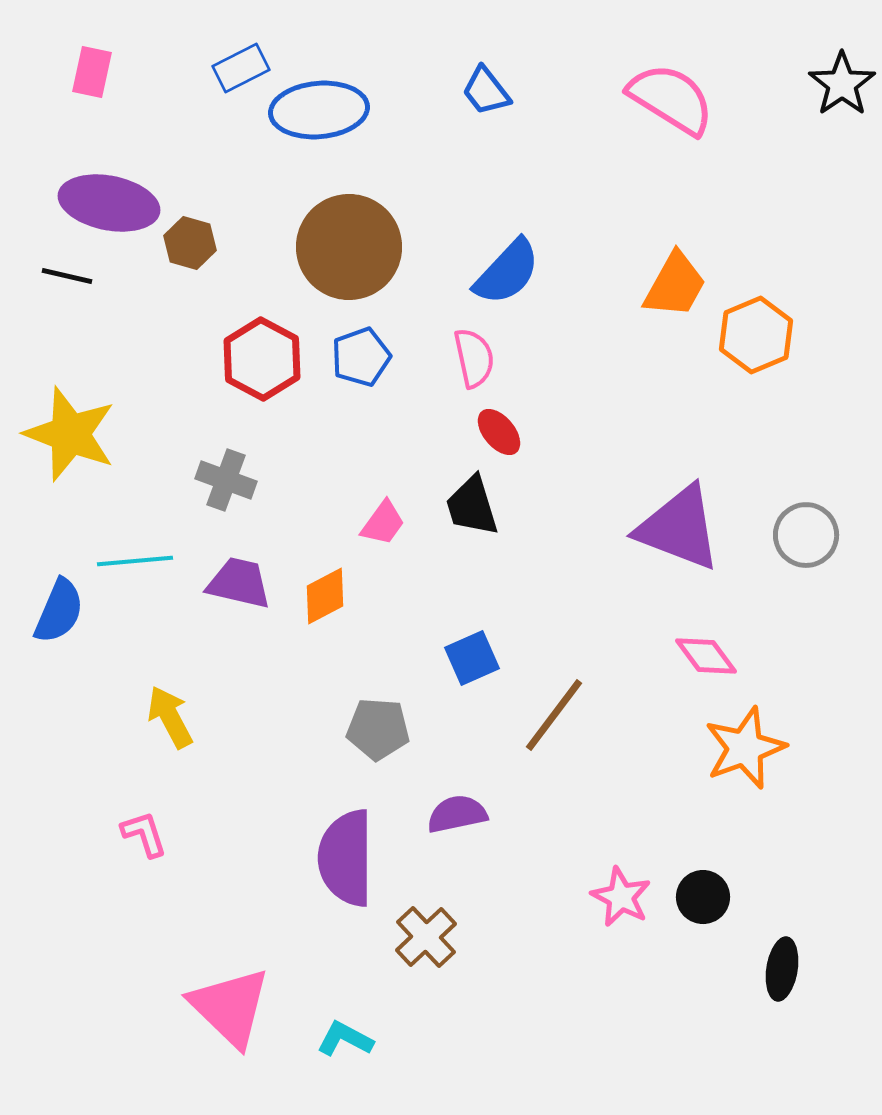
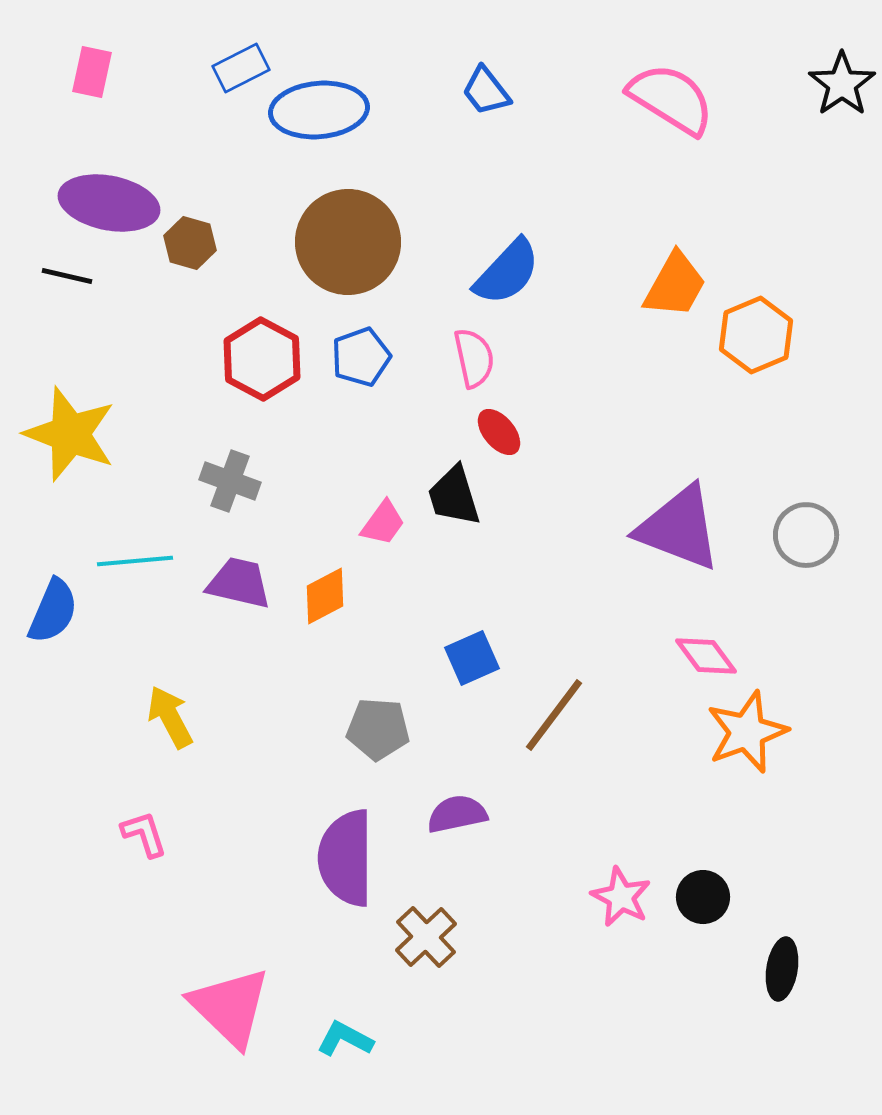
brown circle at (349, 247): moved 1 px left, 5 px up
gray cross at (226, 480): moved 4 px right, 1 px down
black trapezoid at (472, 506): moved 18 px left, 10 px up
blue semicircle at (59, 611): moved 6 px left
orange star at (745, 748): moved 2 px right, 16 px up
